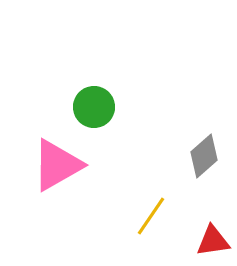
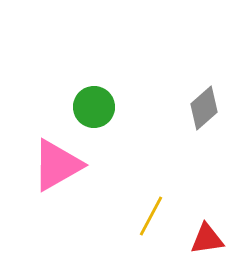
gray diamond: moved 48 px up
yellow line: rotated 6 degrees counterclockwise
red triangle: moved 6 px left, 2 px up
